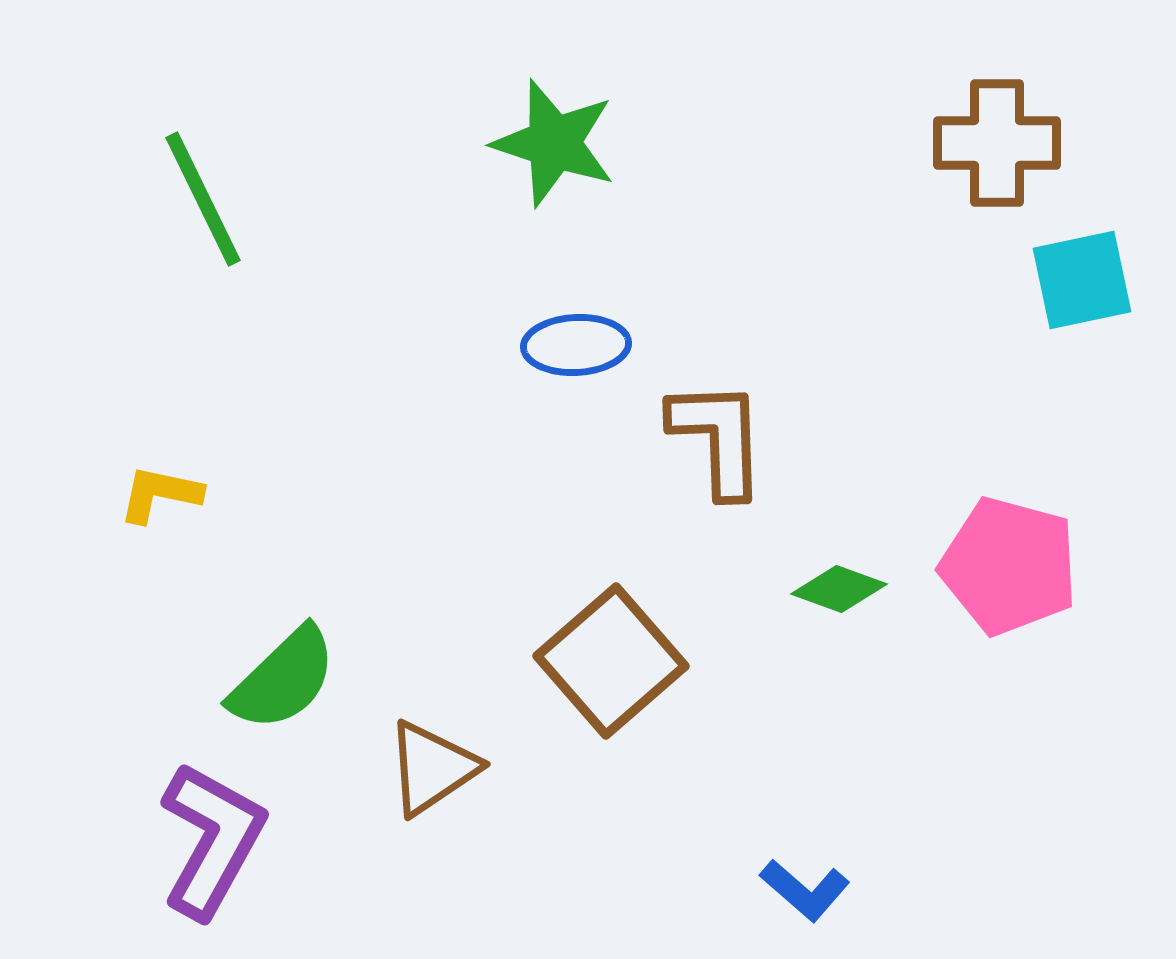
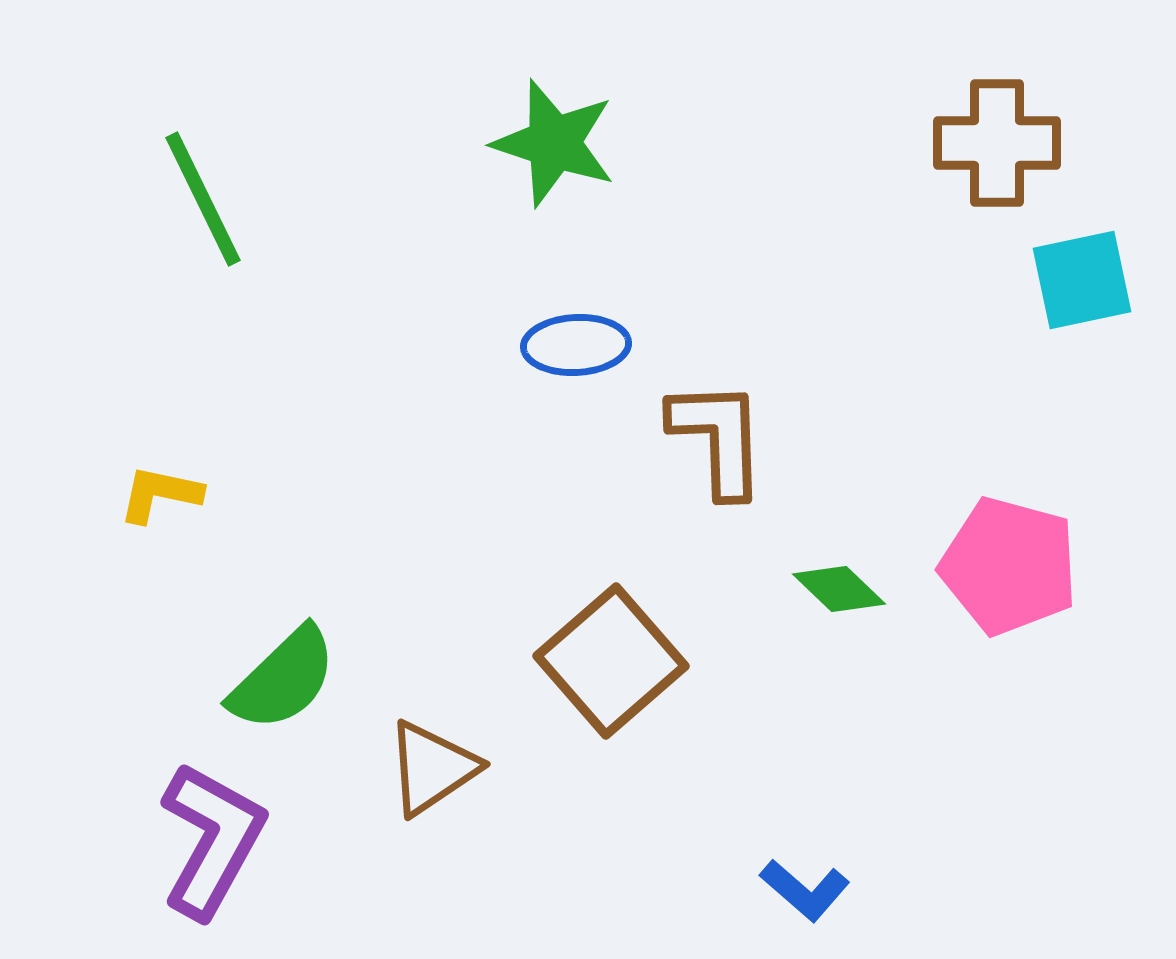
green diamond: rotated 24 degrees clockwise
